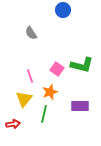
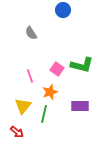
yellow triangle: moved 1 px left, 7 px down
red arrow: moved 4 px right, 8 px down; rotated 48 degrees clockwise
